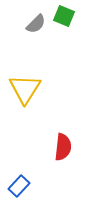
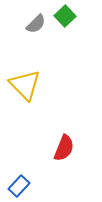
green square: moved 1 px right; rotated 25 degrees clockwise
yellow triangle: moved 4 px up; rotated 16 degrees counterclockwise
red semicircle: moved 1 px right, 1 px down; rotated 16 degrees clockwise
